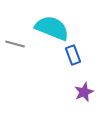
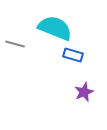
cyan semicircle: moved 3 px right
blue rectangle: rotated 54 degrees counterclockwise
